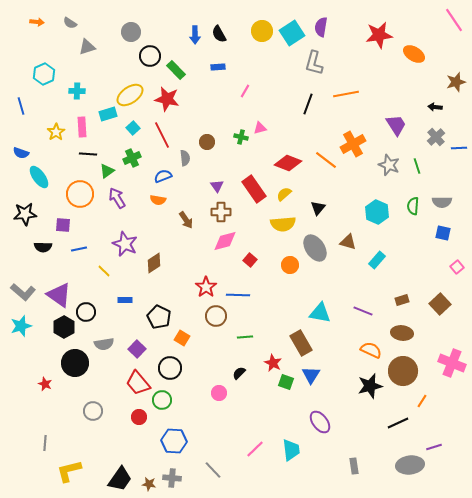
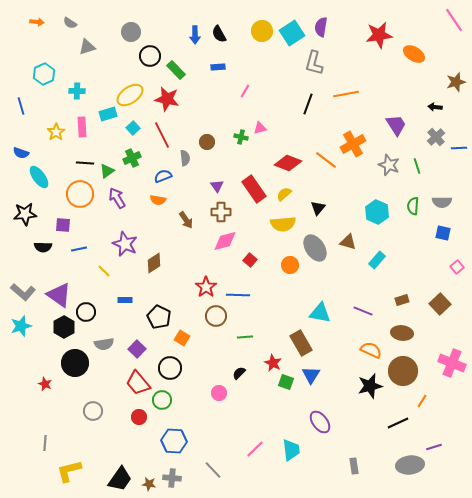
black line at (88, 154): moved 3 px left, 9 px down
